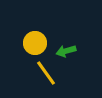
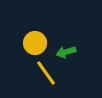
green arrow: moved 1 px down
